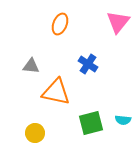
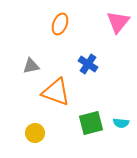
gray triangle: rotated 18 degrees counterclockwise
orange triangle: rotated 8 degrees clockwise
cyan semicircle: moved 2 px left, 3 px down
